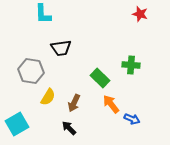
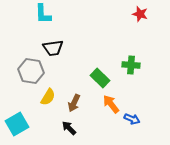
black trapezoid: moved 8 px left
